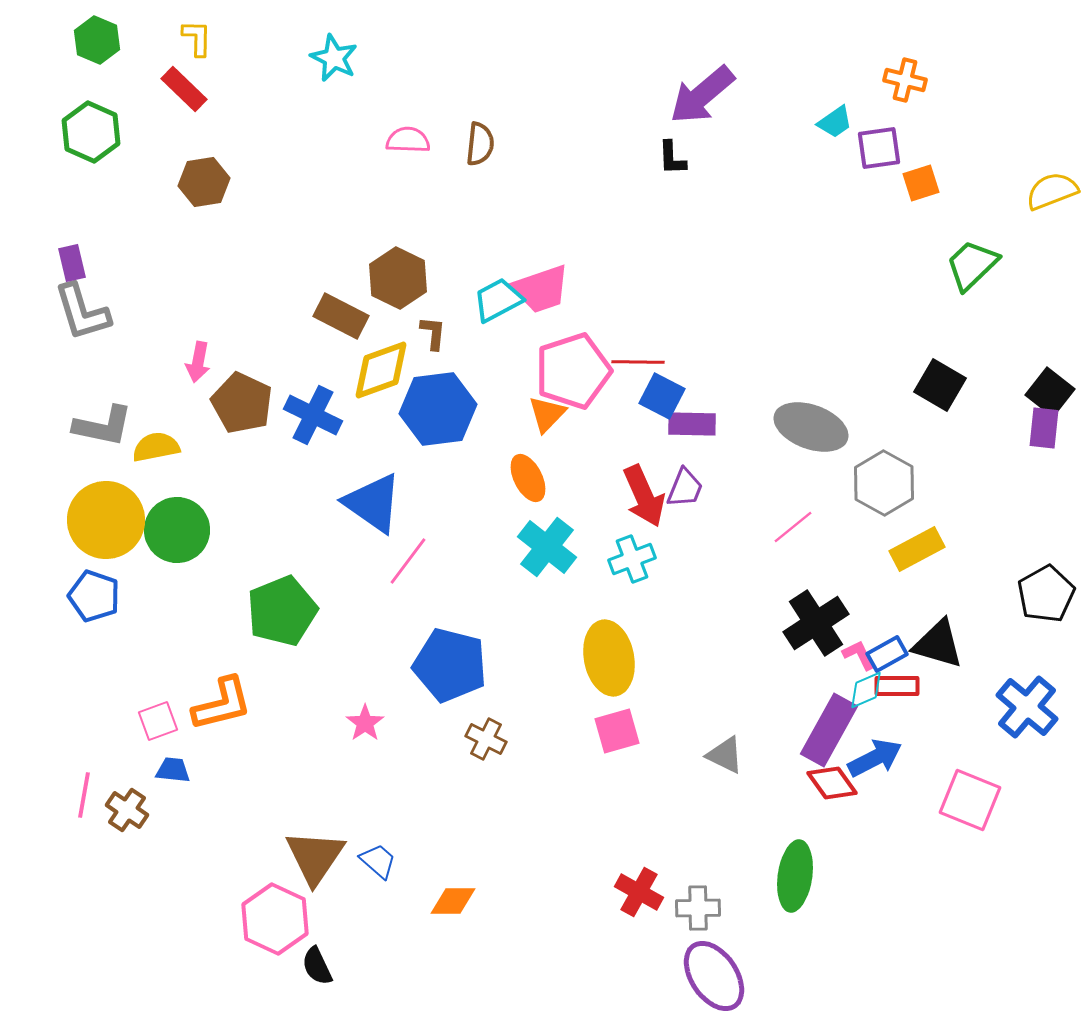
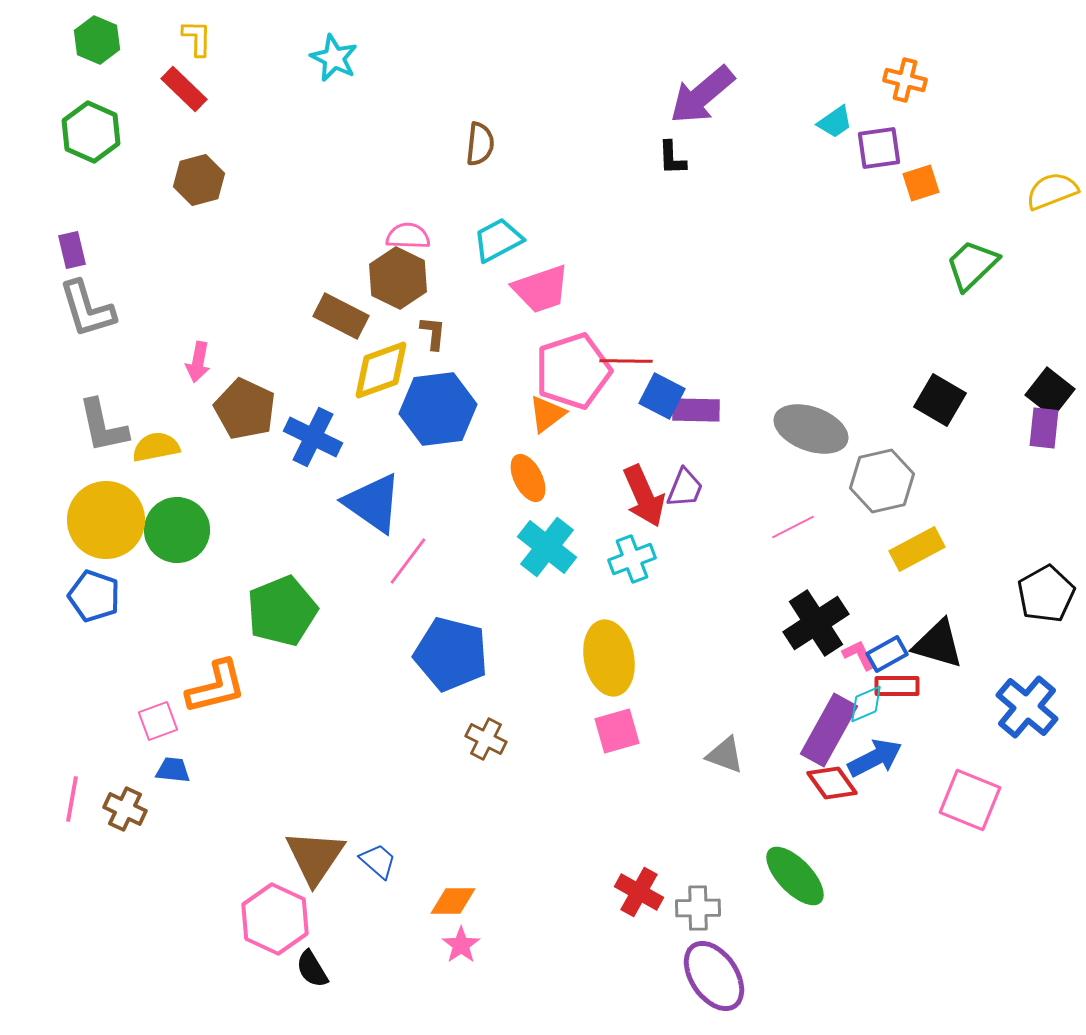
pink semicircle at (408, 140): moved 96 px down
brown hexagon at (204, 182): moved 5 px left, 2 px up; rotated 6 degrees counterclockwise
purple rectangle at (72, 263): moved 13 px up
cyan trapezoid at (498, 300): moved 60 px up
gray L-shape at (82, 312): moved 5 px right, 3 px up
red line at (638, 362): moved 12 px left, 1 px up
black square at (940, 385): moved 15 px down
brown pentagon at (242, 403): moved 3 px right, 6 px down
orange triangle at (547, 414): rotated 9 degrees clockwise
blue cross at (313, 415): moved 22 px down
purple rectangle at (692, 424): moved 4 px right, 14 px up
gray L-shape at (103, 426): rotated 66 degrees clockwise
gray ellipse at (811, 427): moved 2 px down
gray hexagon at (884, 483): moved 2 px left, 2 px up; rotated 18 degrees clockwise
pink line at (793, 527): rotated 12 degrees clockwise
blue pentagon at (450, 665): moved 1 px right, 11 px up
cyan diamond at (866, 690): moved 14 px down
orange L-shape at (222, 704): moved 6 px left, 17 px up
pink star at (365, 723): moved 96 px right, 222 px down
gray triangle at (725, 755): rotated 6 degrees counterclockwise
pink line at (84, 795): moved 12 px left, 4 px down
brown cross at (127, 810): moved 2 px left, 1 px up; rotated 9 degrees counterclockwise
green ellipse at (795, 876): rotated 52 degrees counterclockwise
black semicircle at (317, 966): moved 5 px left, 3 px down; rotated 6 degrees counterclockwise
